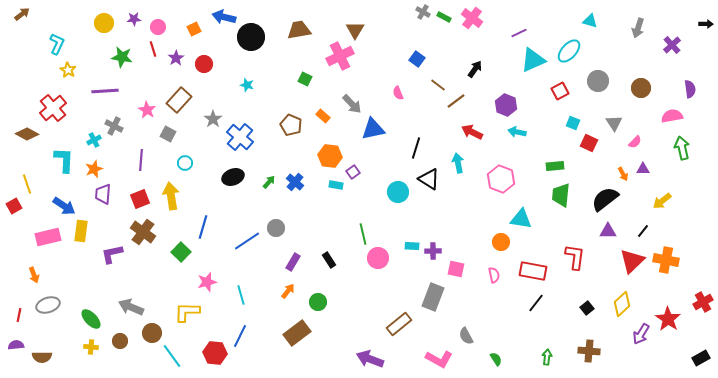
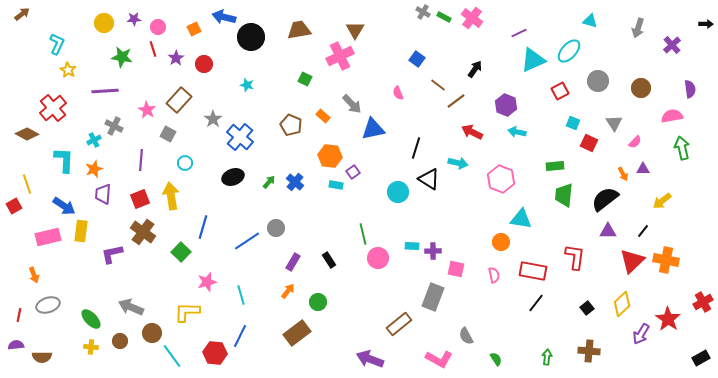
cyan arrow at (458, 163): rotated 114 degrees clockwise
green trapezoid at (561, 195): moved 3 px right
